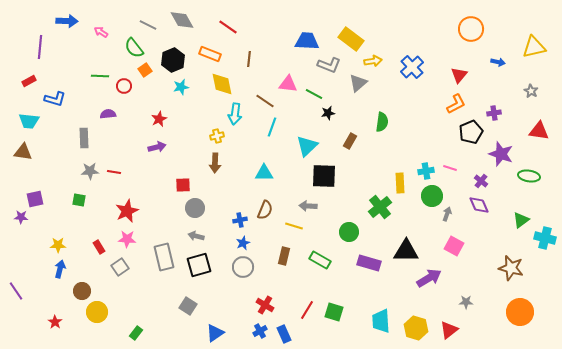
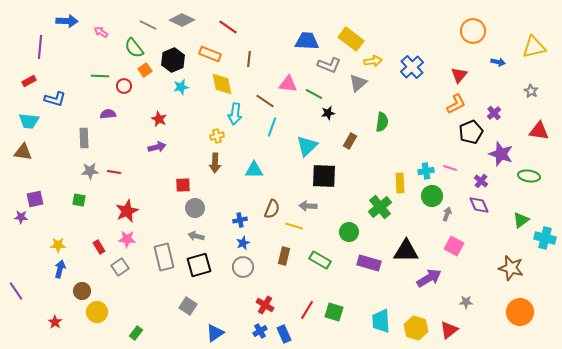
gray diamond at (182, 20): rotated 35 degrees counterclockwise
orange circle at (471, 29): moved 2 px right, 2 px down
purple cross at (494, 113): rotated 32 degrees counterclockwise
red star at (159, 119): rotated 21 degrees counterclockwise
cyan triangle at (264, 173): moved 10 px left, 3 px up
brown semicircle at (265, 210): moved 7 px right, 1 px up
